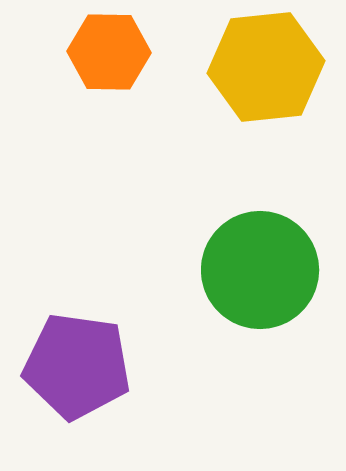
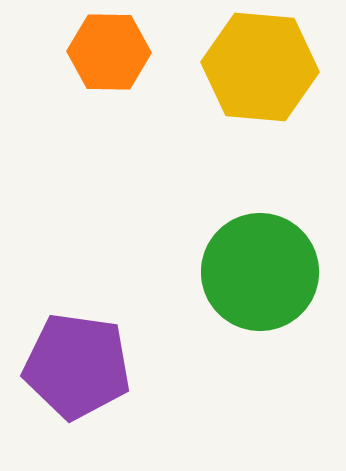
yellow hexagon: moved 6 px left; rotated 11 degrees clockwise
green circle: moved 2 px down
